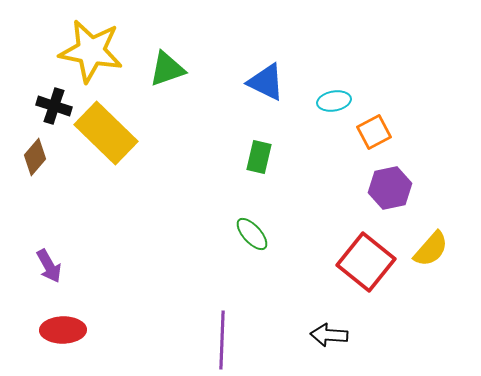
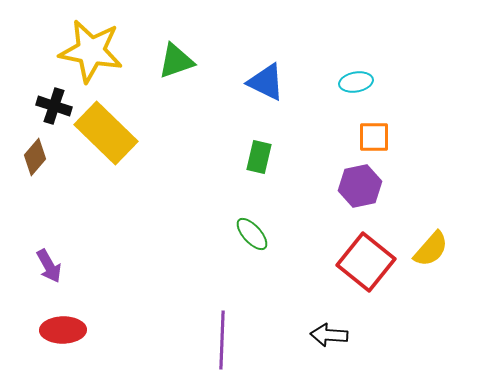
green triangle: moved 9 px right, 8 px up
cyan ellipse: moved 22 px right, 19 px up
orange square: moved 5 px down; rotated 28 degrees clockwise
purple hexagon: moved 30 px left, 2 px up
